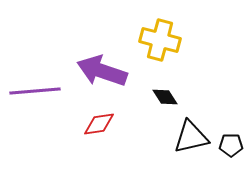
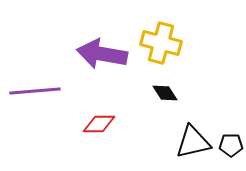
yellow cross: moved 1 px right, 3 px down
purple arrow: moved 17 px up; rotated 9 degrees counterclockwise
black diamond: moved 4 px up
red diamond: rotated 8 degrees clockwise
black triangle: moved 2 px right, 5 px down
